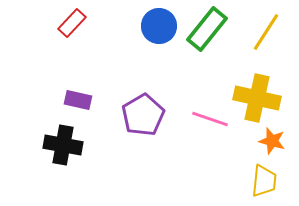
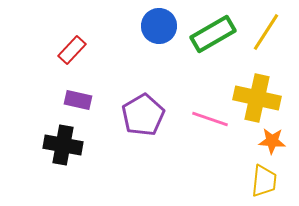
red rectangle: moved 27 px down
green rectangle: moved 6 px right, 5 px down; rotated 21 degrees clockwise
orange star: rotated 12 degrees counterclockwise
